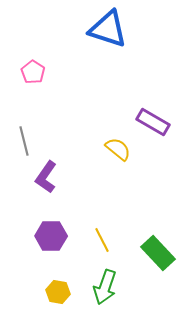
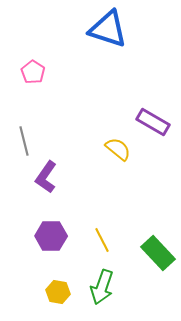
green arrow: moved 3 px left
